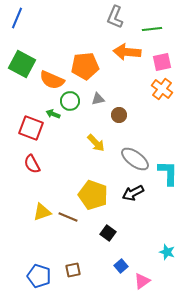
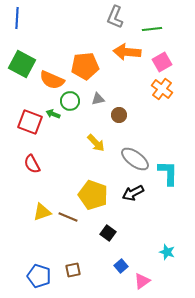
blue line: rotated 20 degrees counterclockwise
pink square: rotated 18 degrees counterclockwise
red square: moved 1 px left, 6 px up
